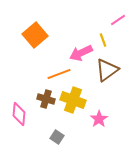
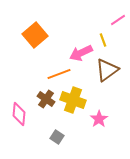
brown cross: rotated 18 degrees clockwise
